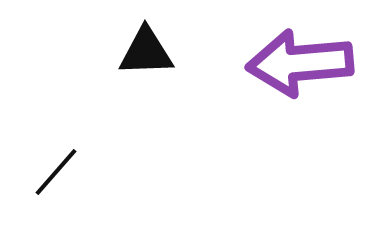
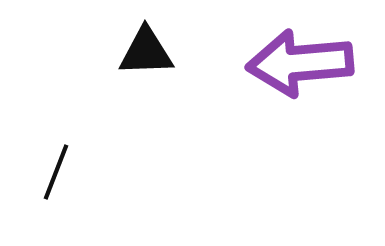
black line: rotated 20 degrees counterclockwise
